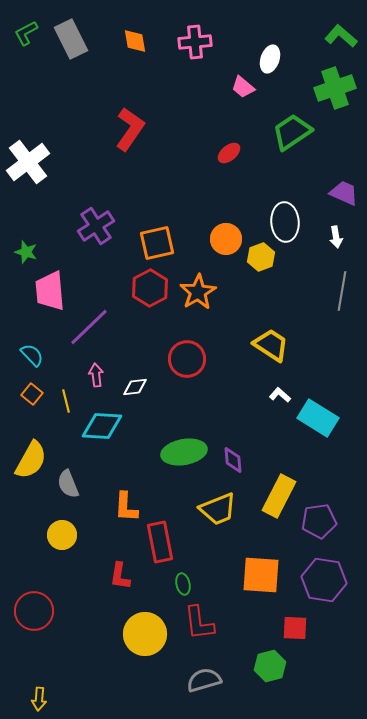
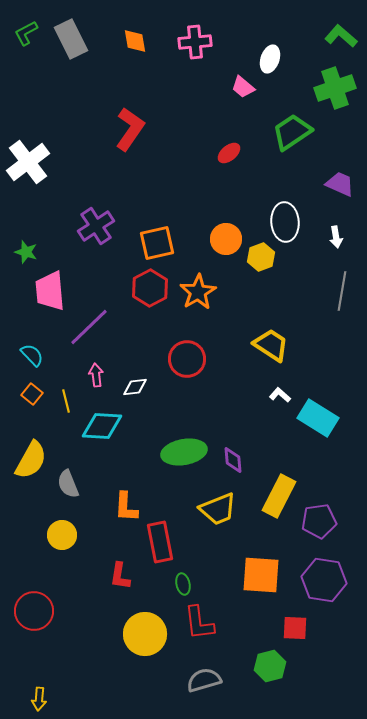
purple trapezoid at (344, 193): moved 4 px left, 9 px up
